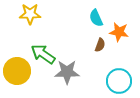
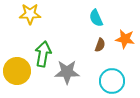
orange star: moved 6 px right, 7 px down
green arrow: rotated 65 degrees clockwise
cyan circle: moved 7 px left
